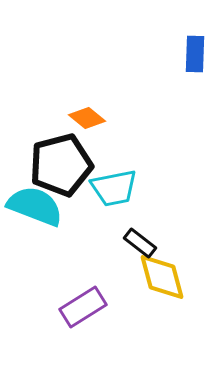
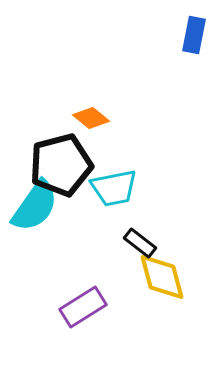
blue rectangle: moved 1 px left, 19 px up; rotated 9 degrees clockwise
orange diamond: moved 4 px right
cyan semicircle: rotated 104 degrees clockwise
